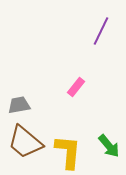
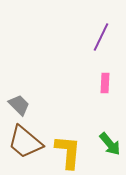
purple line: moved 6 px down
pink rectangle: moved 29 px right, 4 px up; rotated 36 degrees counterclockwise
gray trapezoid: rotated 55 degrees clockwise
green arrow: moved 1 px right, 2 px up
